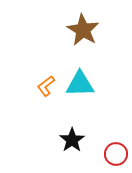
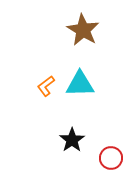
red circle: moved 5 px left, 4 px down
